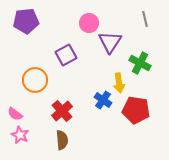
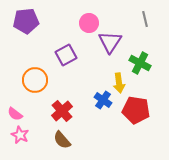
brown semicircle: rotated 144 degrees clockwise
